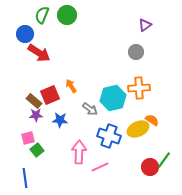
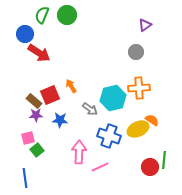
green line: rotated 30 degrees counterclockwise
